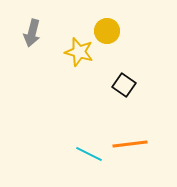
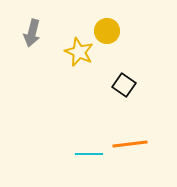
yellow star: rotated 8 degrees clockwise
cyan line: rotated 28 degrees counterclockwise
